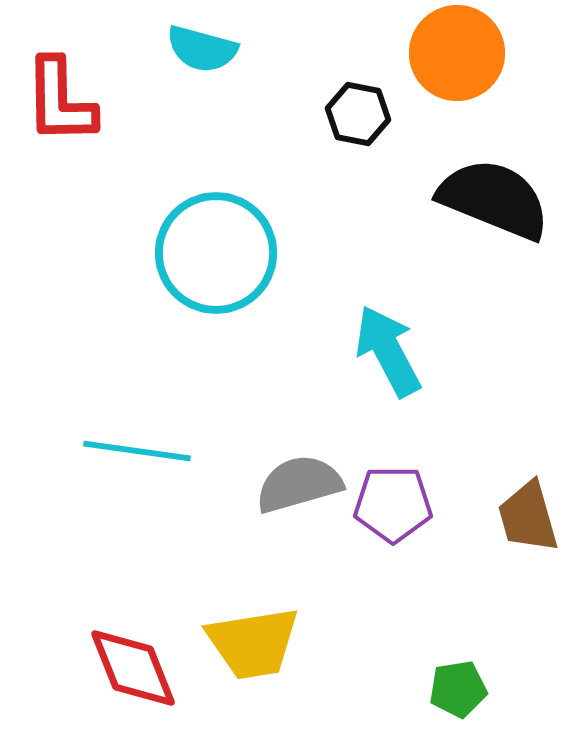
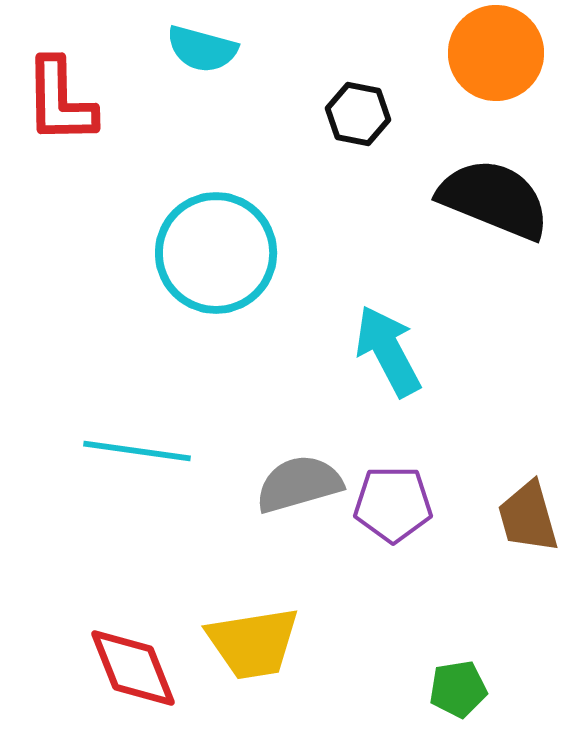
orange circle: moved 39 px right
